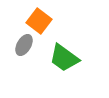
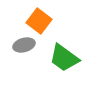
gray ellipse: rotated 45 degrees clockwise
